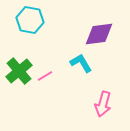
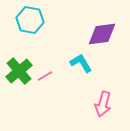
purple diamond: moved 3 px right
